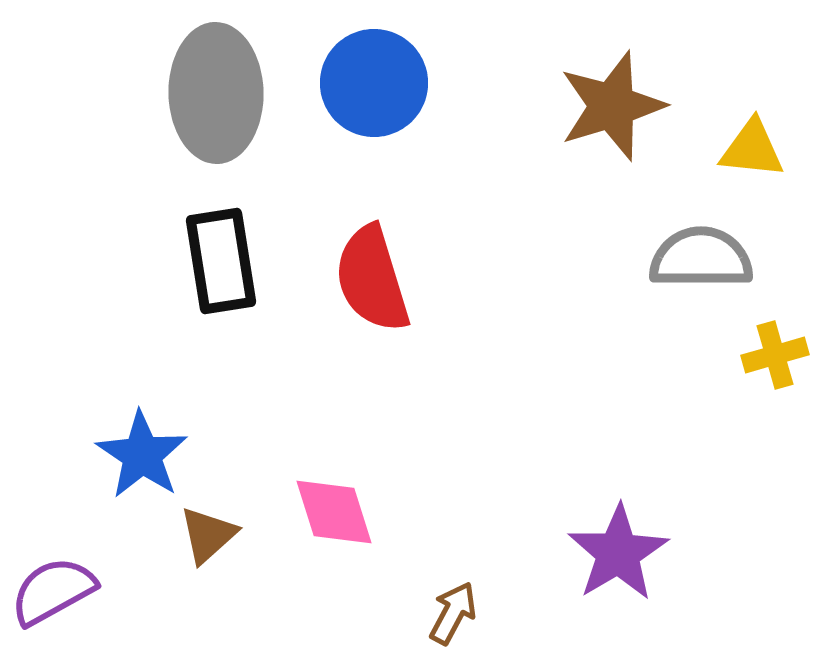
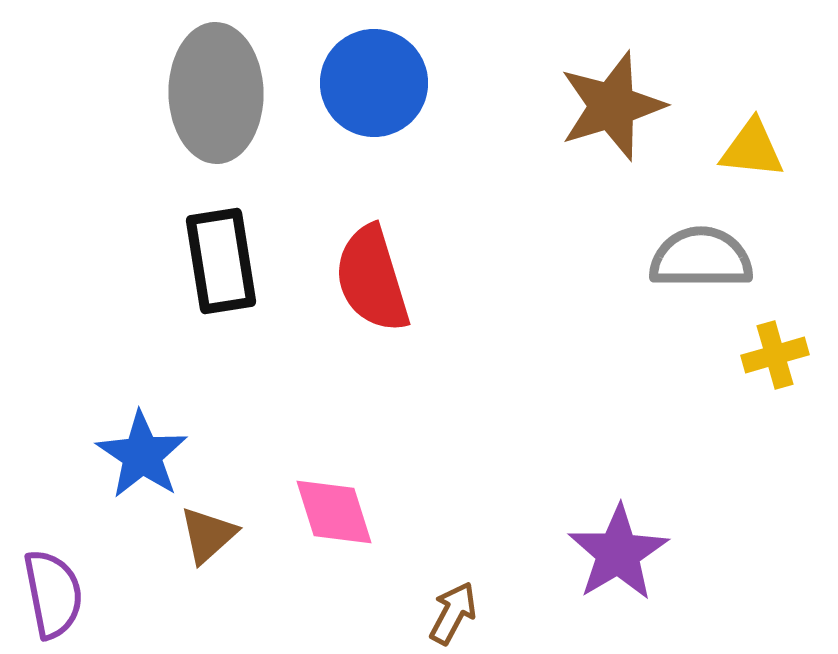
purple semicircle: moved 3 px down; rotated 108 degrees clockwise
